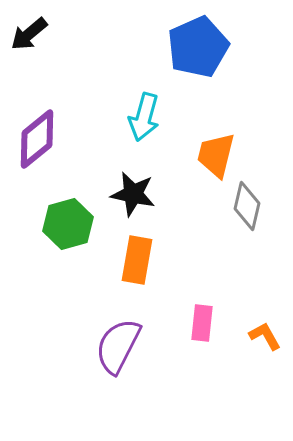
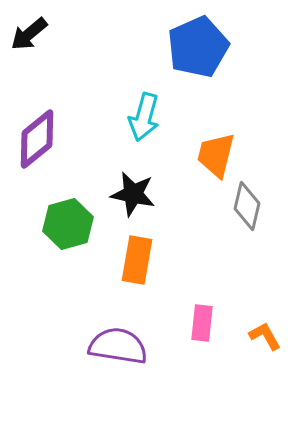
purple semicircle: rotated 72 degrees clockwise
